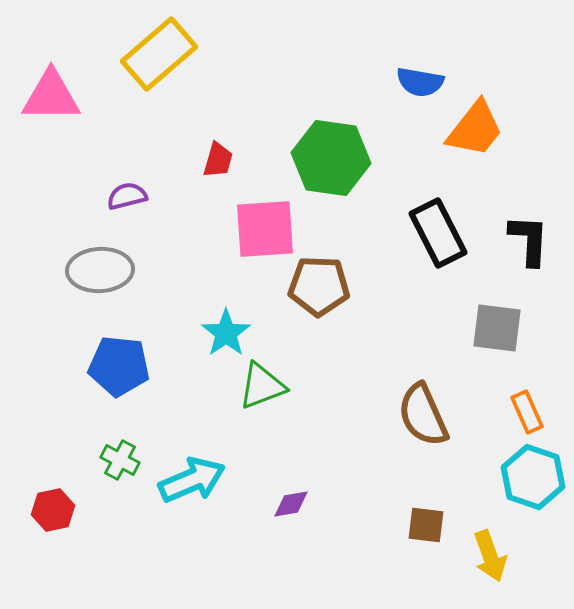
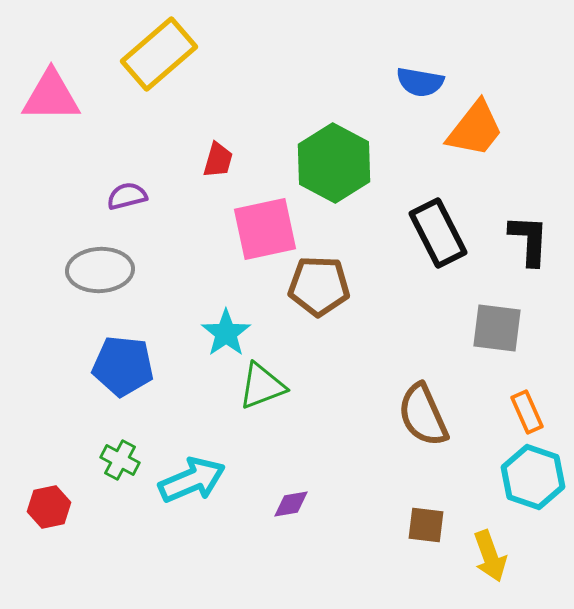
green hexagon: moved 3 px right, 5 px down; rotated 20 degrees clockwise
pink square: rotated 8 degrees counterclockwise
blue pentagon: moved 4 px right
red hexagon: moved 4 px left, 3 px up
